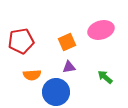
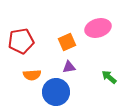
pink ellipse: moved 3 px left, 2 px up
green arrow: moved 4 px right
